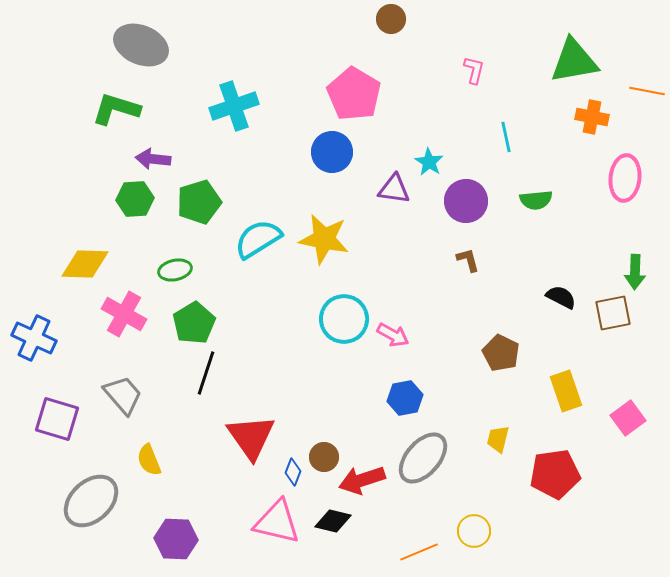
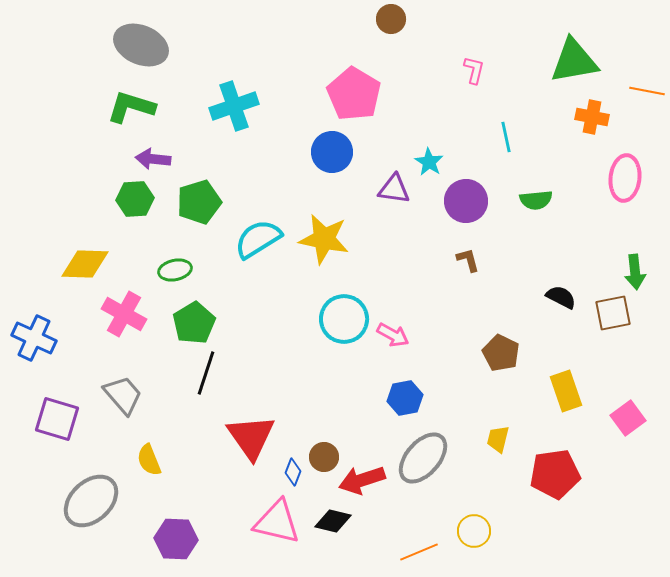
green L-shape at (116, 109): moved 15 px right, 2 px up
green arrow at (635, 272): rotated 8 degrees counterclockwise
